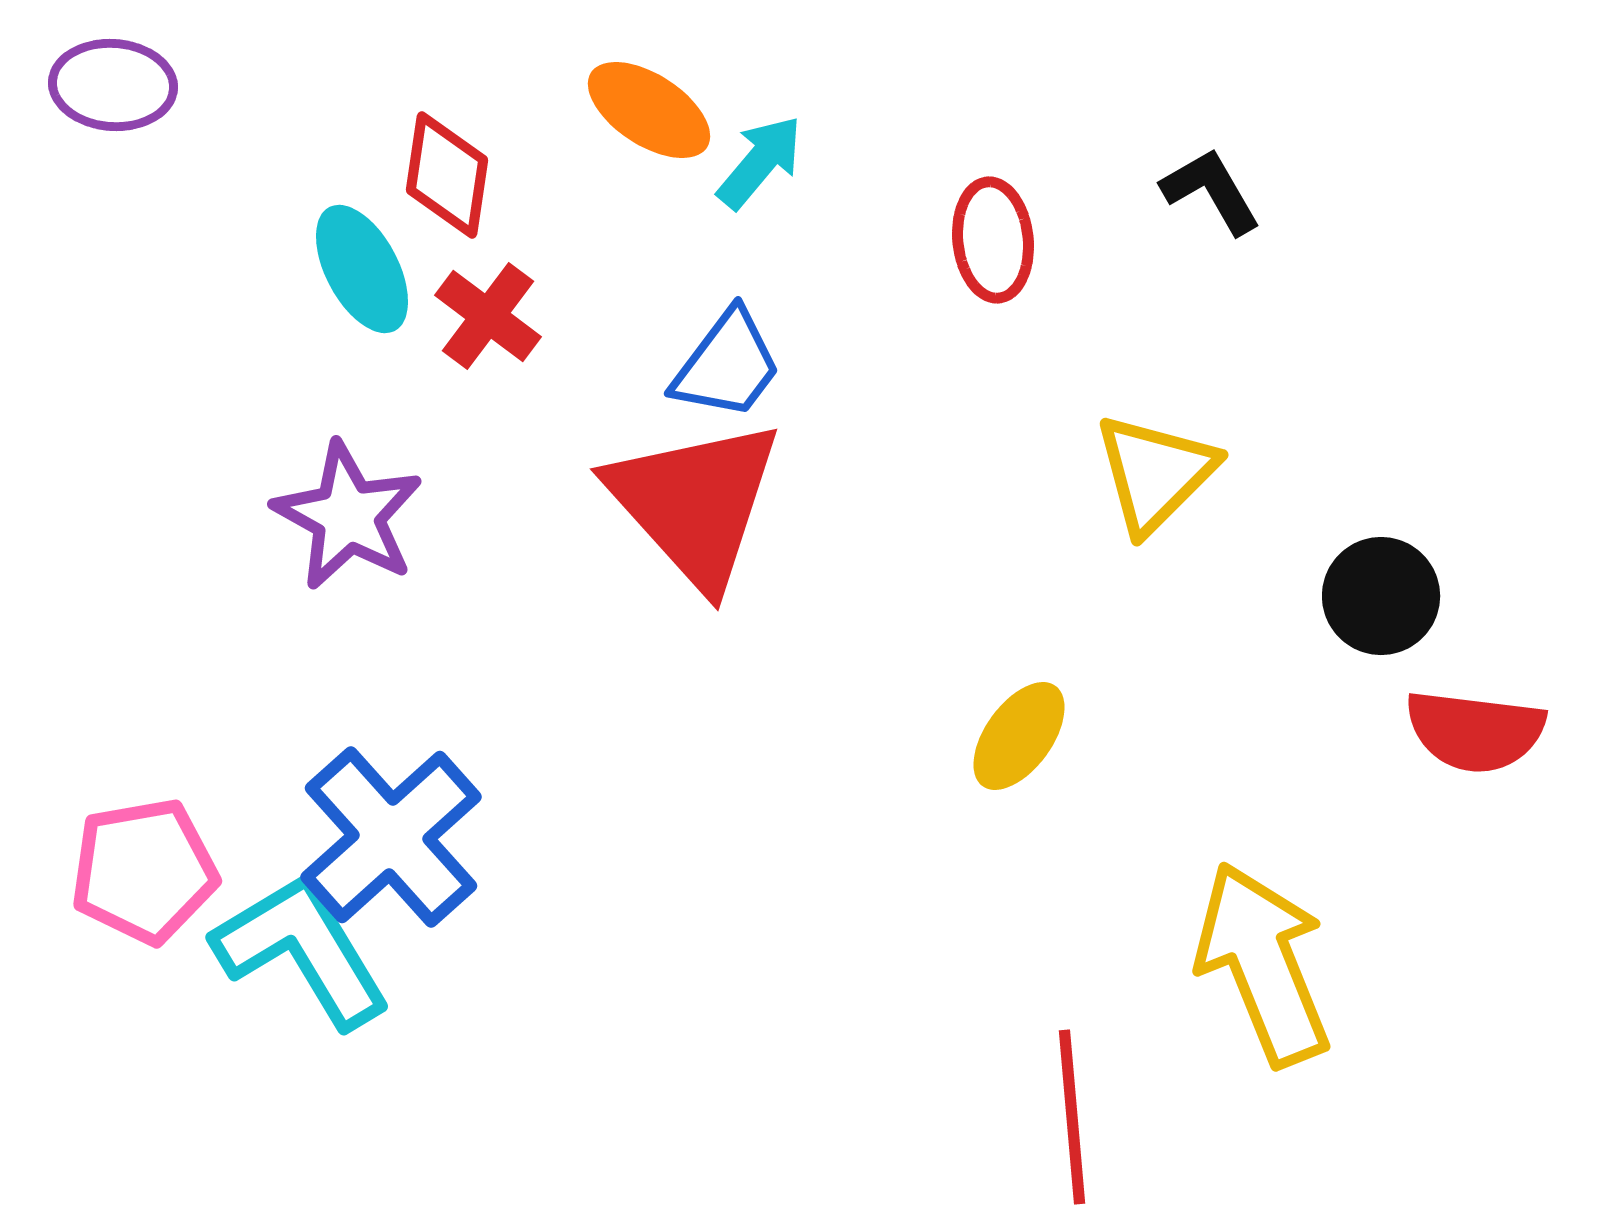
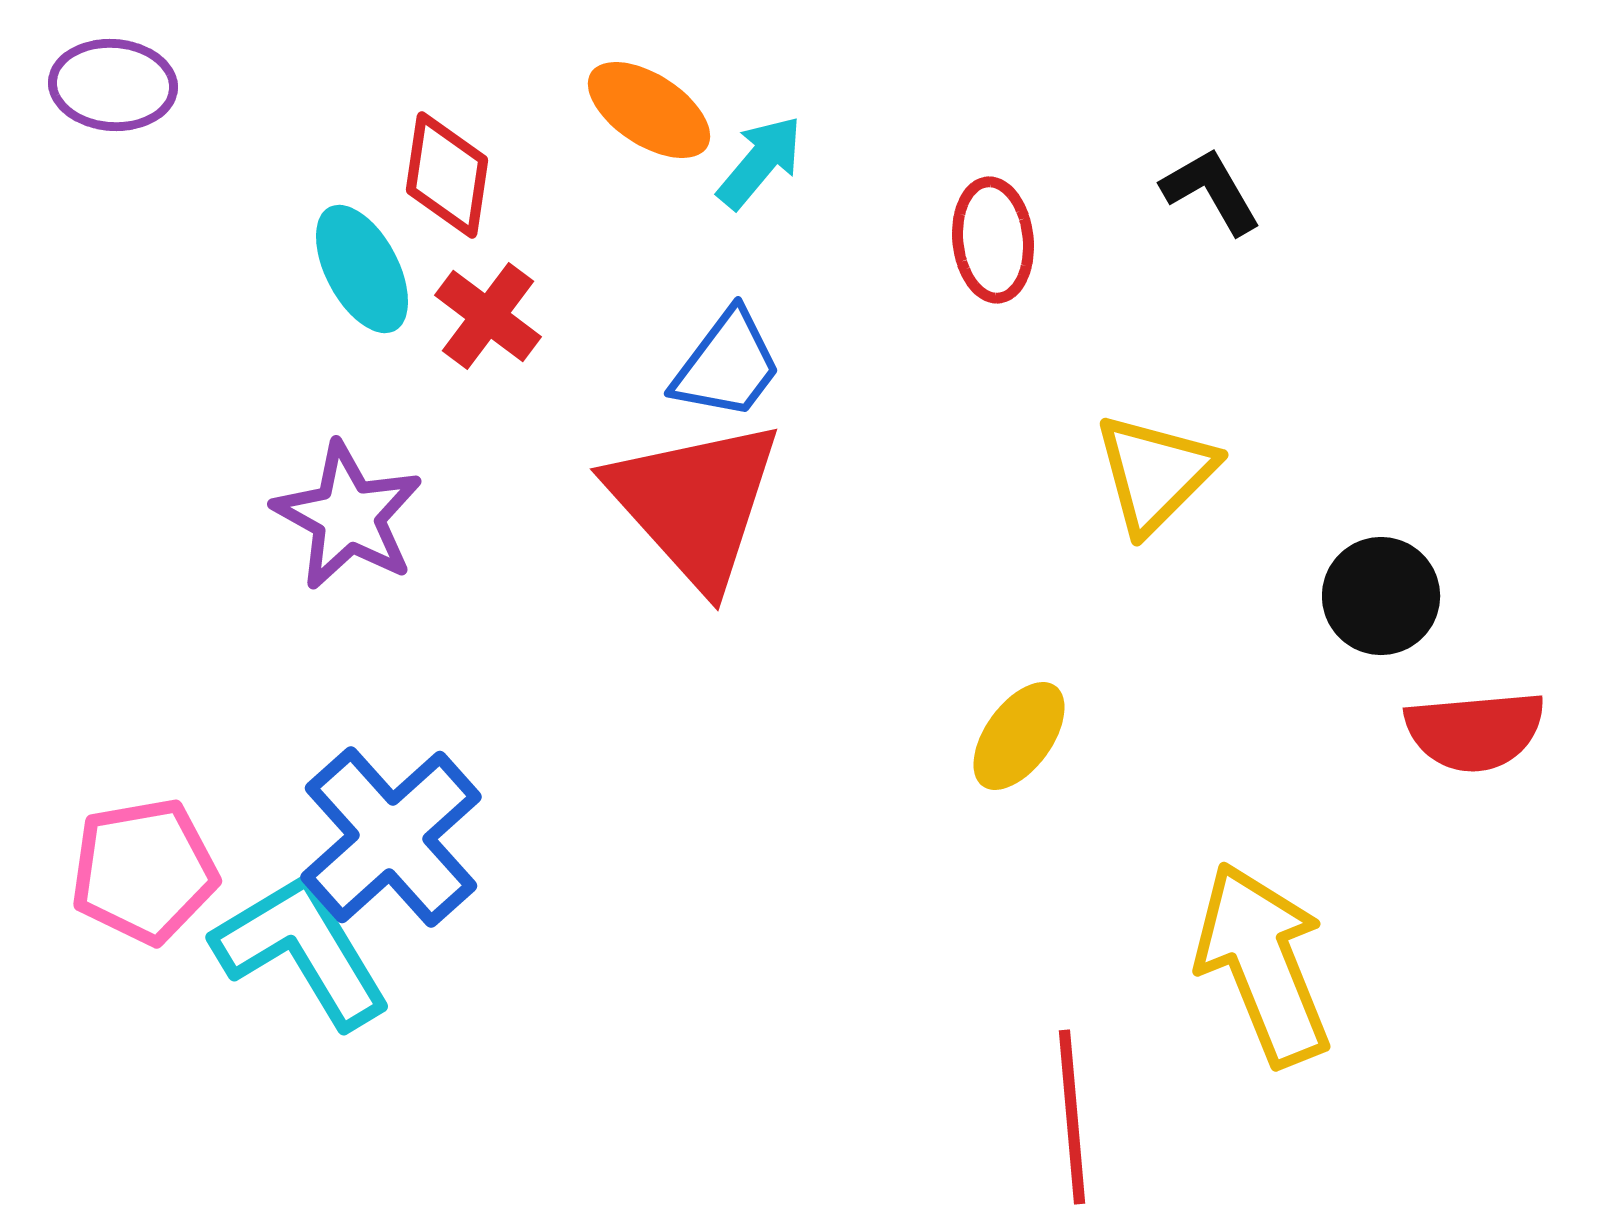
red semicircle: rotated 12 degrees counterclockwise
